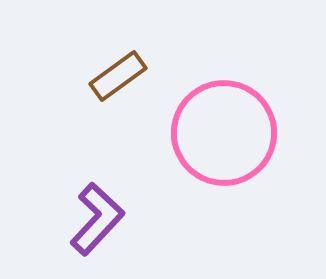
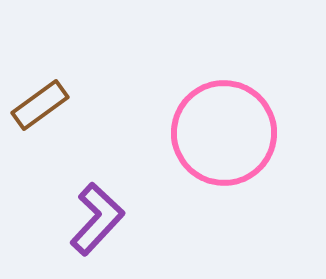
brown rectangle: moved 78 px left, 29 px down
